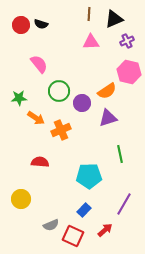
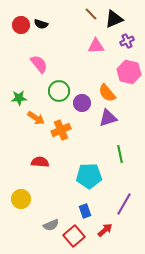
brown line: moved 2 px right; rotated 48 degrees counterclockwise
pink triangle: moved 5 px right, 4 px down
orange semicircle: moved 2 px down; rotated 84 degrees clockwise
blue rectangle: moved 1 px right, 1 px down; rotated 64 degrees counterclockwise
red square: moved 1 px right; rotated 25 degrees clockwise
